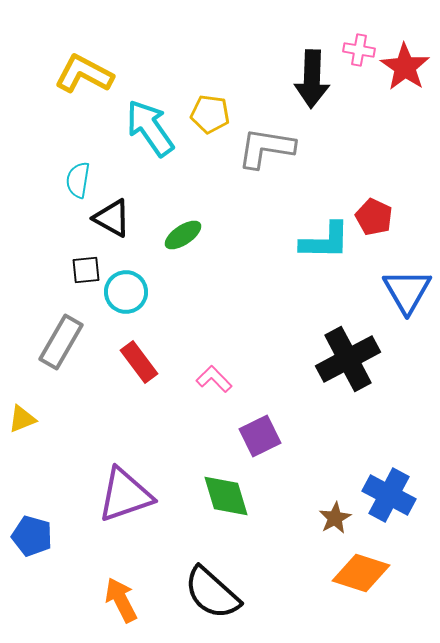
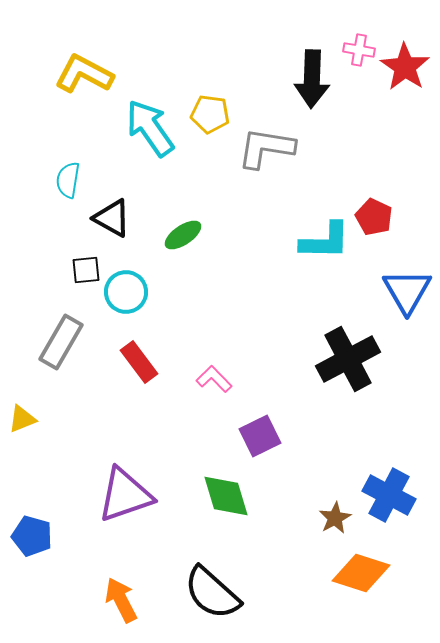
cyan semicircle: moved 10 px left
